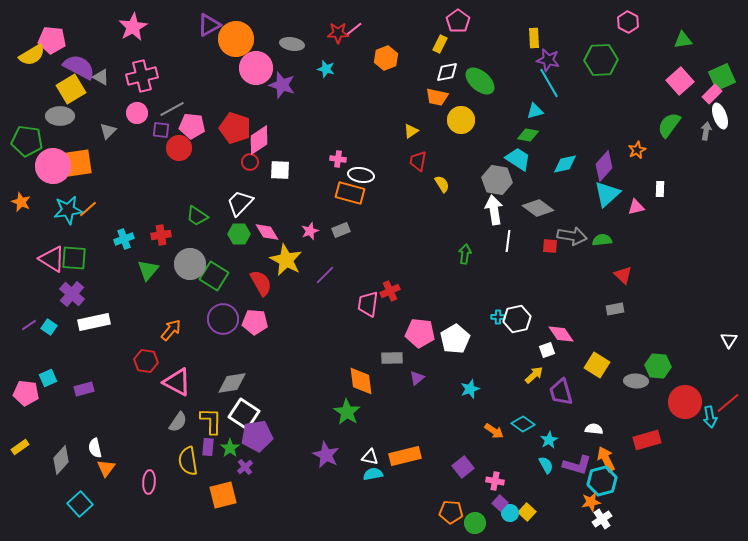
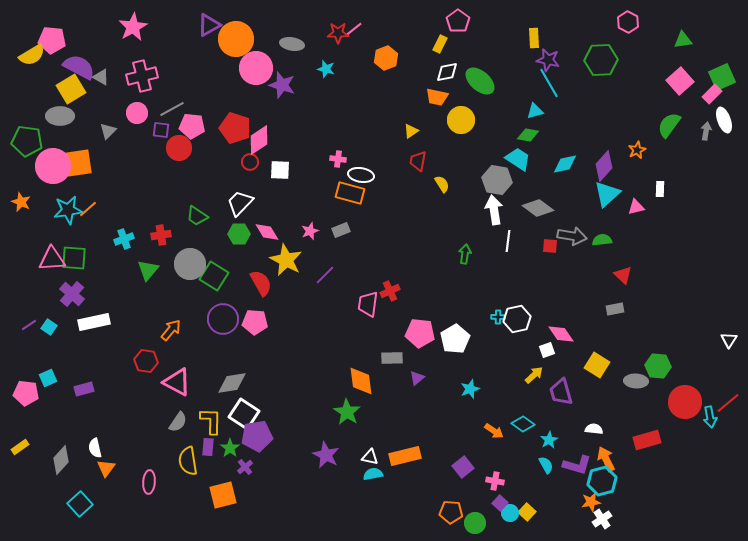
white ellipse at (720, 116): moved 4 px right, 4 px down
pink triangle at (52, 259): rotated 36 degrees counterclockwise
